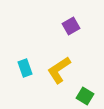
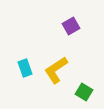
yellow L-shape: moved 3 px left
green square: moved 1 px left, 4 px up
